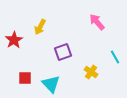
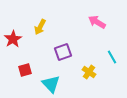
pink arrow: rotated 18 degrees counterclockwise
red star: moved 1 px left, 1 px up
cyan line: moved 3 px left
yellow cross: moved 2 px left
red square: moved 8 px up; rotated 16 degrees counterclockwise
